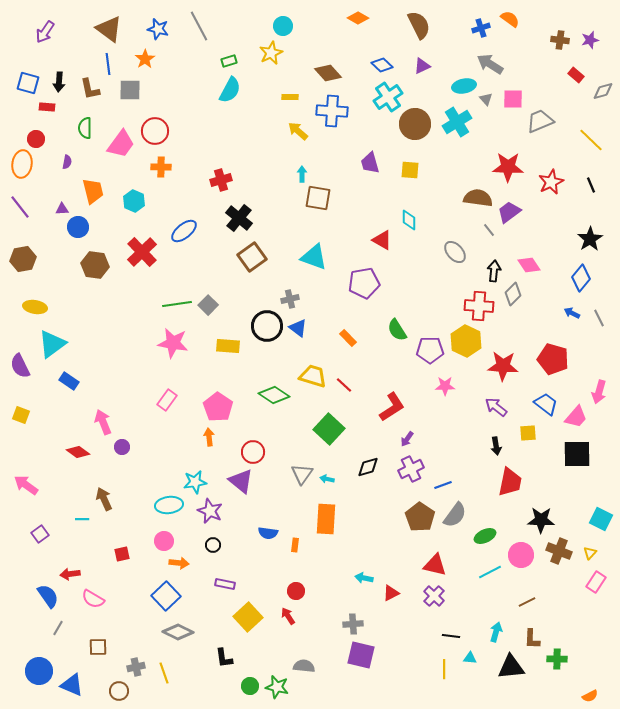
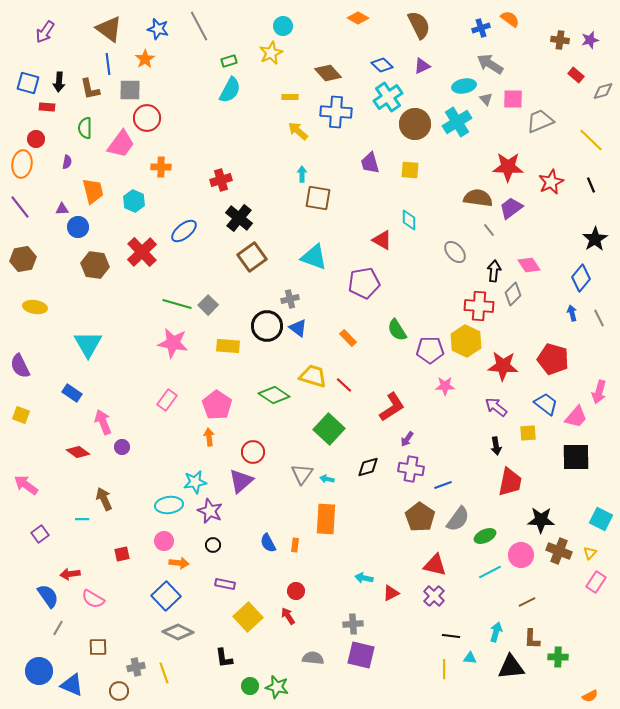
blue cross at (332, 111): moved 4 px right, 1 px down
red circle at (155, 131): moved 8 px left, 13 px up
purple trapezoid at (509, 212): moved 2 px right, 4 px up
black star at (590, 239): moved 5 px right
green line at (177, 304): rotated 24 degrees clockwise
blue arrow at (572, 313): rotated 49 degrees clockwise
cyan triangle at (52, 344): moved 36 px right; rotated 24 degrees counterclockwise
blue rectangle at (69, 381): moved 3 px right, 12 px down
pink pentagon at (218, 407): moved 1 px left, 2 px up
black square at (577, 454): moved 1 px left, 3 px down
purple cross at (411, 469): rotated 35 degrees clockwise
purple triangle at (241, 481): rotated 40 degrees clockwise
gray semicircle at (455, 515): moved 3 px right, 4 px down
blue semicircle at (268, 533): moved 10 px down; rotated 54 degrees clockwise
green cross at (557, 659): moved 1 px right, 2 px up
gray semicircle at (304, 666): moved 9 px right, 8 px up
